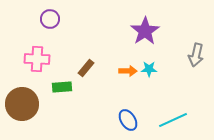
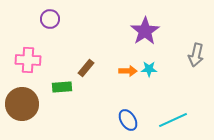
pink cross: moved 9 px left, 1 px down
